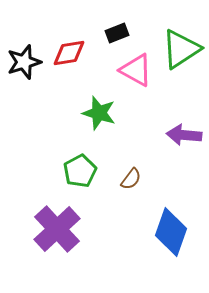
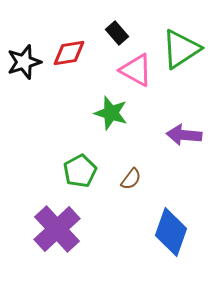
black rectangle: rotated 70 degrees clockwise
green star: moved 12 px right
